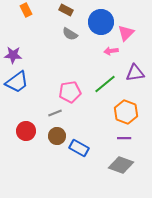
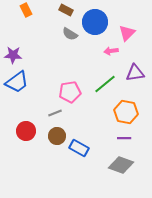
blue circle: moved 6 px left
pink triangle: moved 1 px right
orange hexagon: rotated 10 degrees counterclockwise
